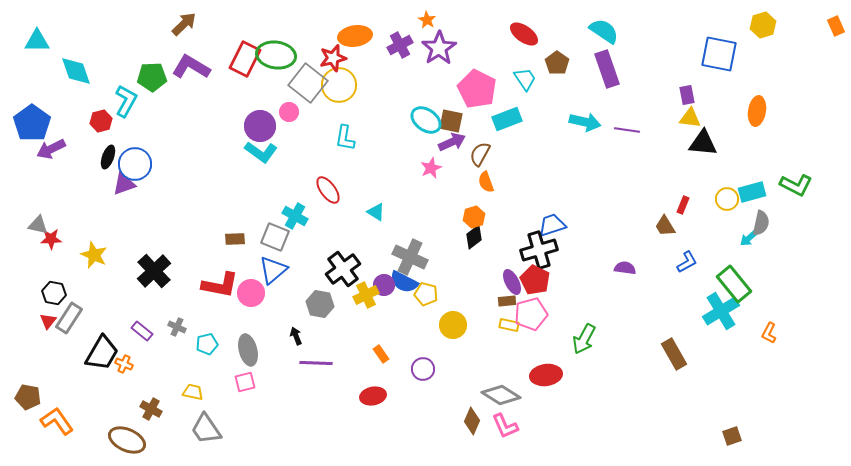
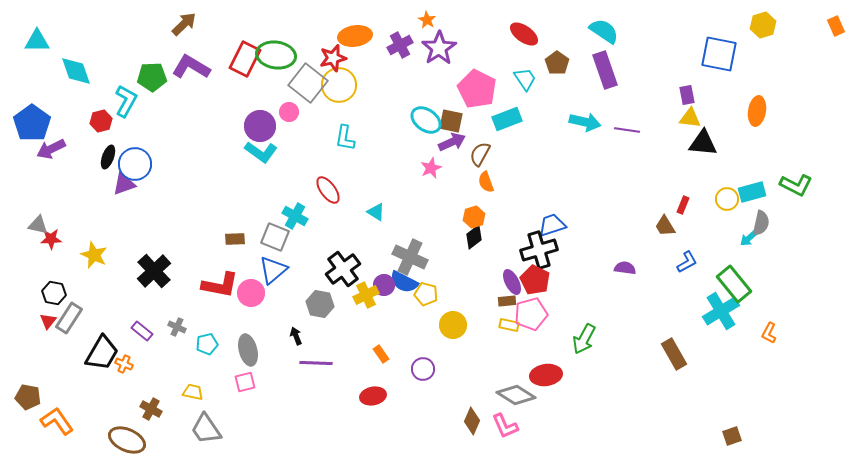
purple rectangle at (607, 69): moved 2 px left, 1 px down
gray diamond at (501, 395): moved 15 px right
